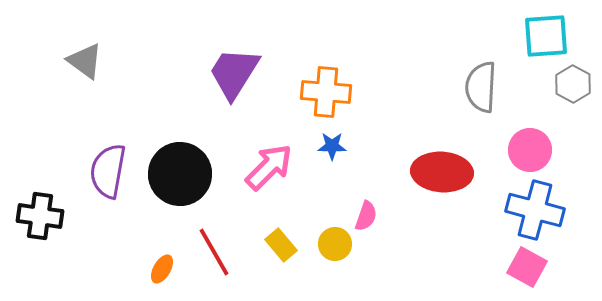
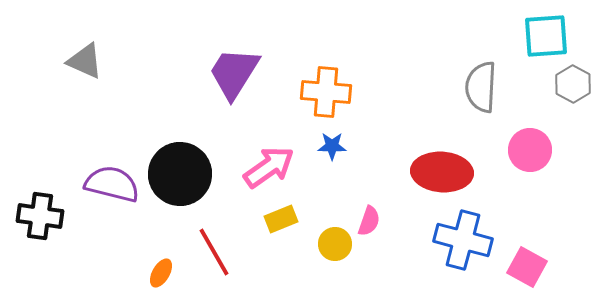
gray triangle: rotated 12 degrees counterclockwise
pink arrow: rotated 10 degrees clockwise
purple semicircle: moved 4 px right, 13 px down; rotated 94 degrees clockwise
blue cross: moved 72 px left, 30 px down
pink semicircle: moved 3 px right, 5 px down
yellow rectangle: moved 26 px up; rotated 72 degrees counterclockwise
orange ellipse: moved 1 px left, 4 px down
